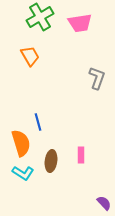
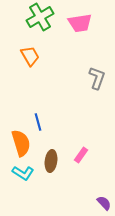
pink rectangle: rotated 35 degrees clockwise
